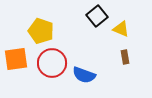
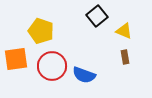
yellow triangle: moved 3 px right, 2 px down
red circle: moved 3 px down
